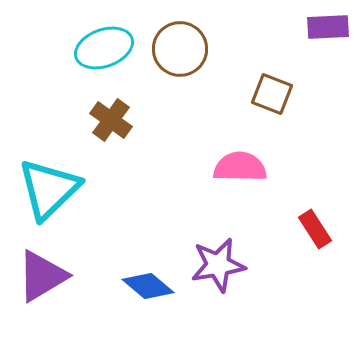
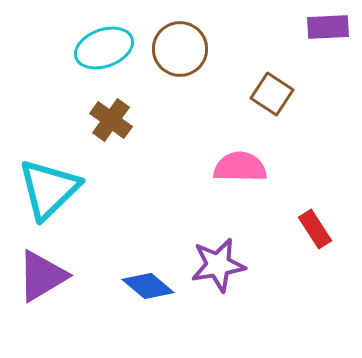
brown square: rotated 12 degrees clockwise
